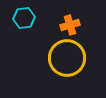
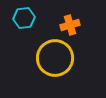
yellow circle: moved 12 px left
